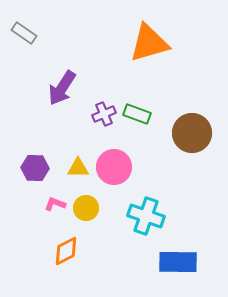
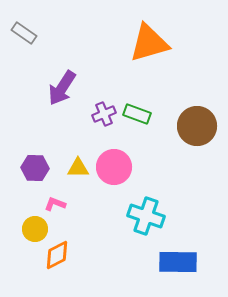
brown circle: moved 5 px right, 7 px up
yellow circle: moved 51 px left, 21 px down
orange diamond: moved 9 px left, 4 px down
